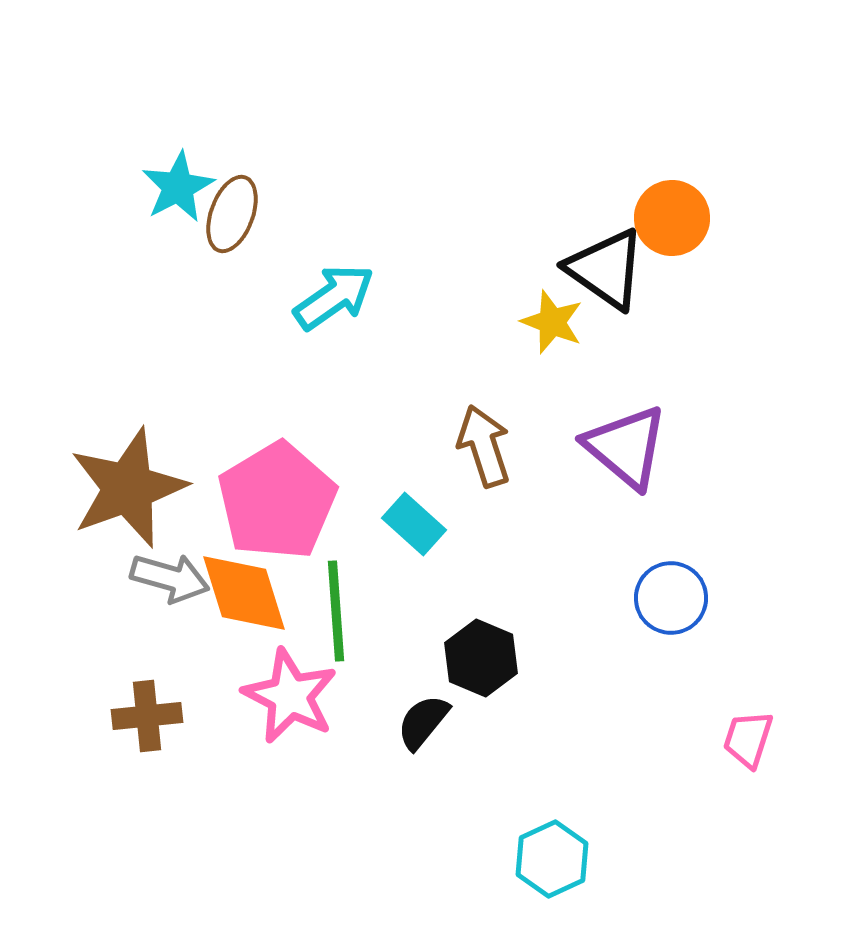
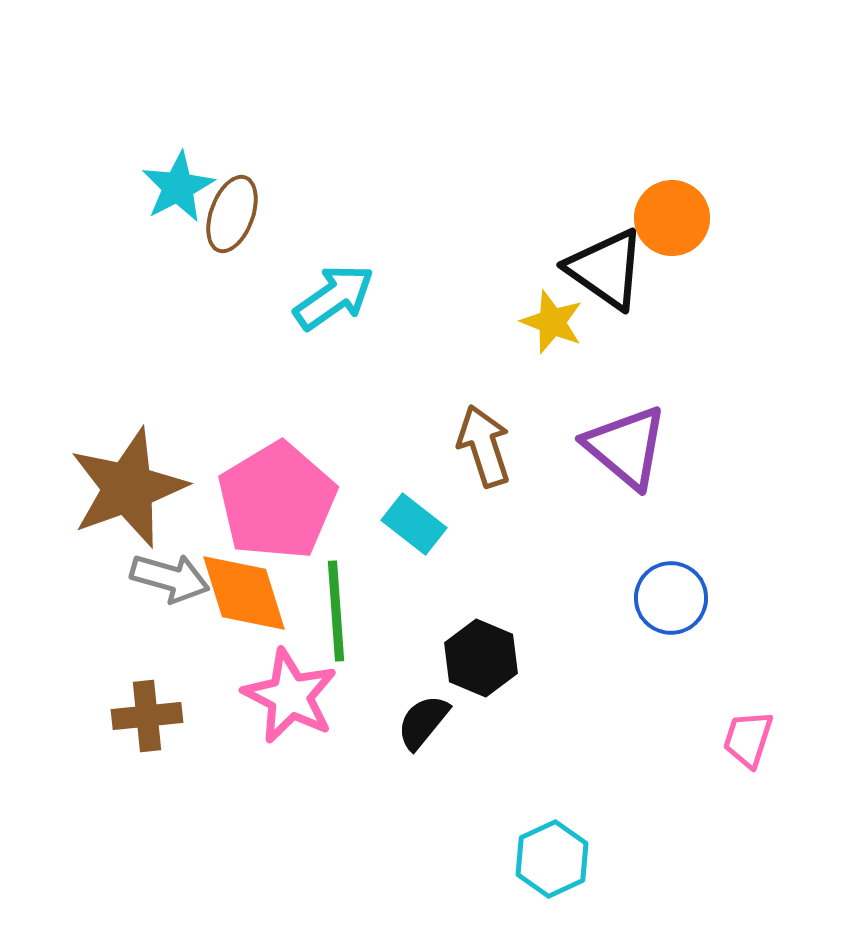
cyan rectangle: rotated 4 degrees counterclockwise
